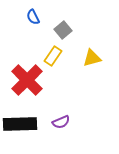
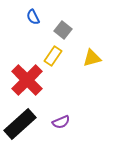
gray square: rotated 12 degrees counterclockwise
black rectangle: rotated 40 degrees counterclockwise
